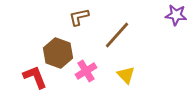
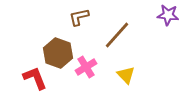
purple star: moved 8 px left
pink cross: moved 4 px up
red L-shape: moved 1 px down
